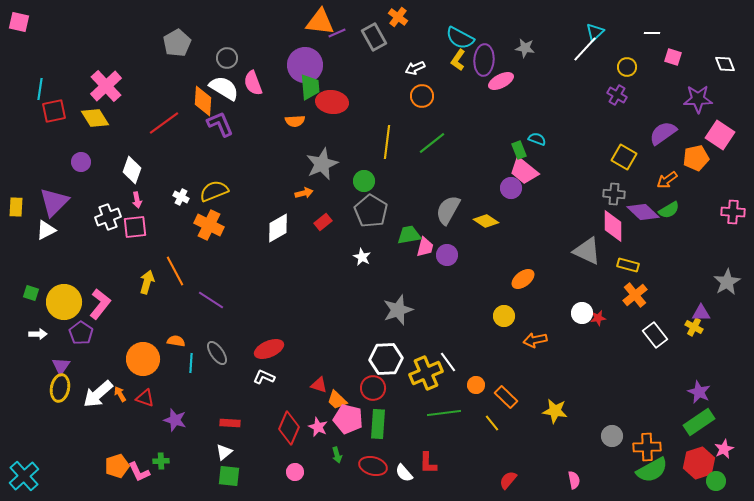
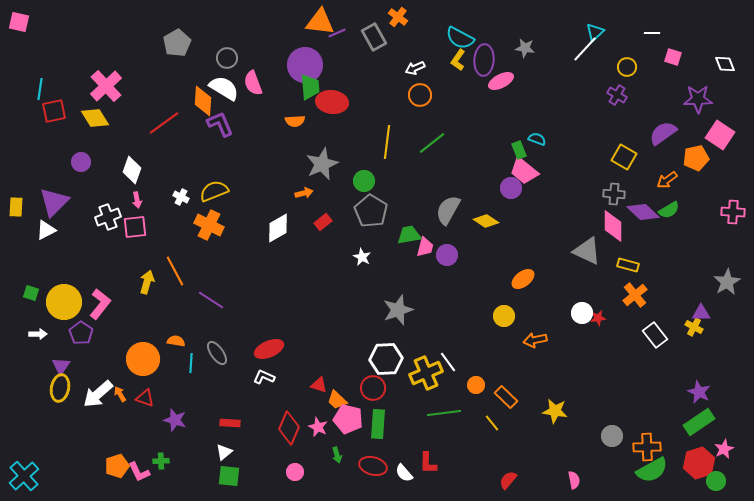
orange circle at (422, 96): moved 2 px left, 1 px up
